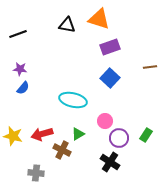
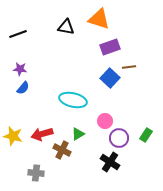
black triangle: moved 1 px left, 2 px down
brown line: moved 21 px left
